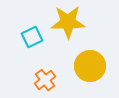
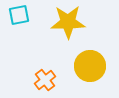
cyan square: moved 13 px left, 22 px up; rotated 15 degrees clockwise
